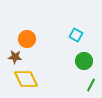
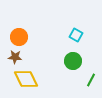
orange circle: moved 8 px left, 2 px up
green circle: moved 11 px left
green line: moved 5 px up
